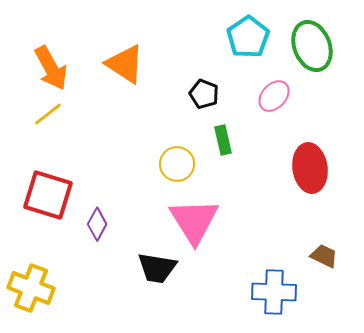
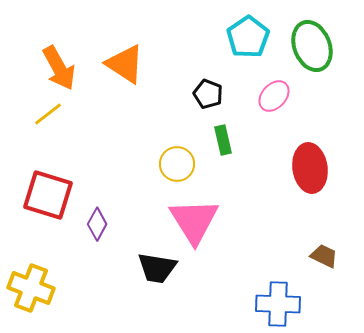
orange arrow: moved 8 px right
black pentagon: moved 4 px right
blue cross: moved 4 px right, 12 px down
